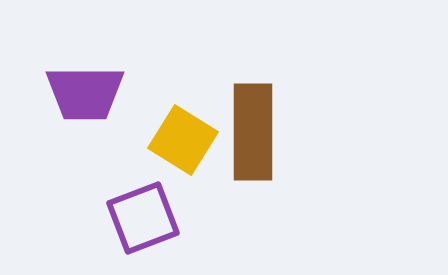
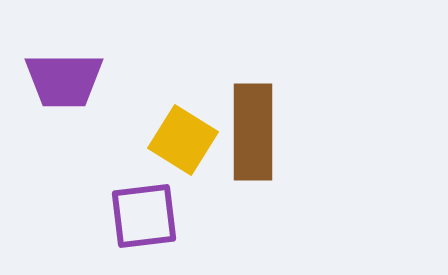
purple trapezoid: moved 21 px left, 13 px up
purple square: moved 1 px right, 2 px up; rotated 14 degrees clockwise
